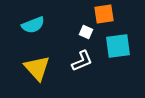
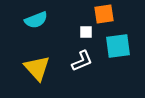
cyan semicircle: moved 3 px right, 5 px up
white square: rotated 24 degrees counterclockwise
